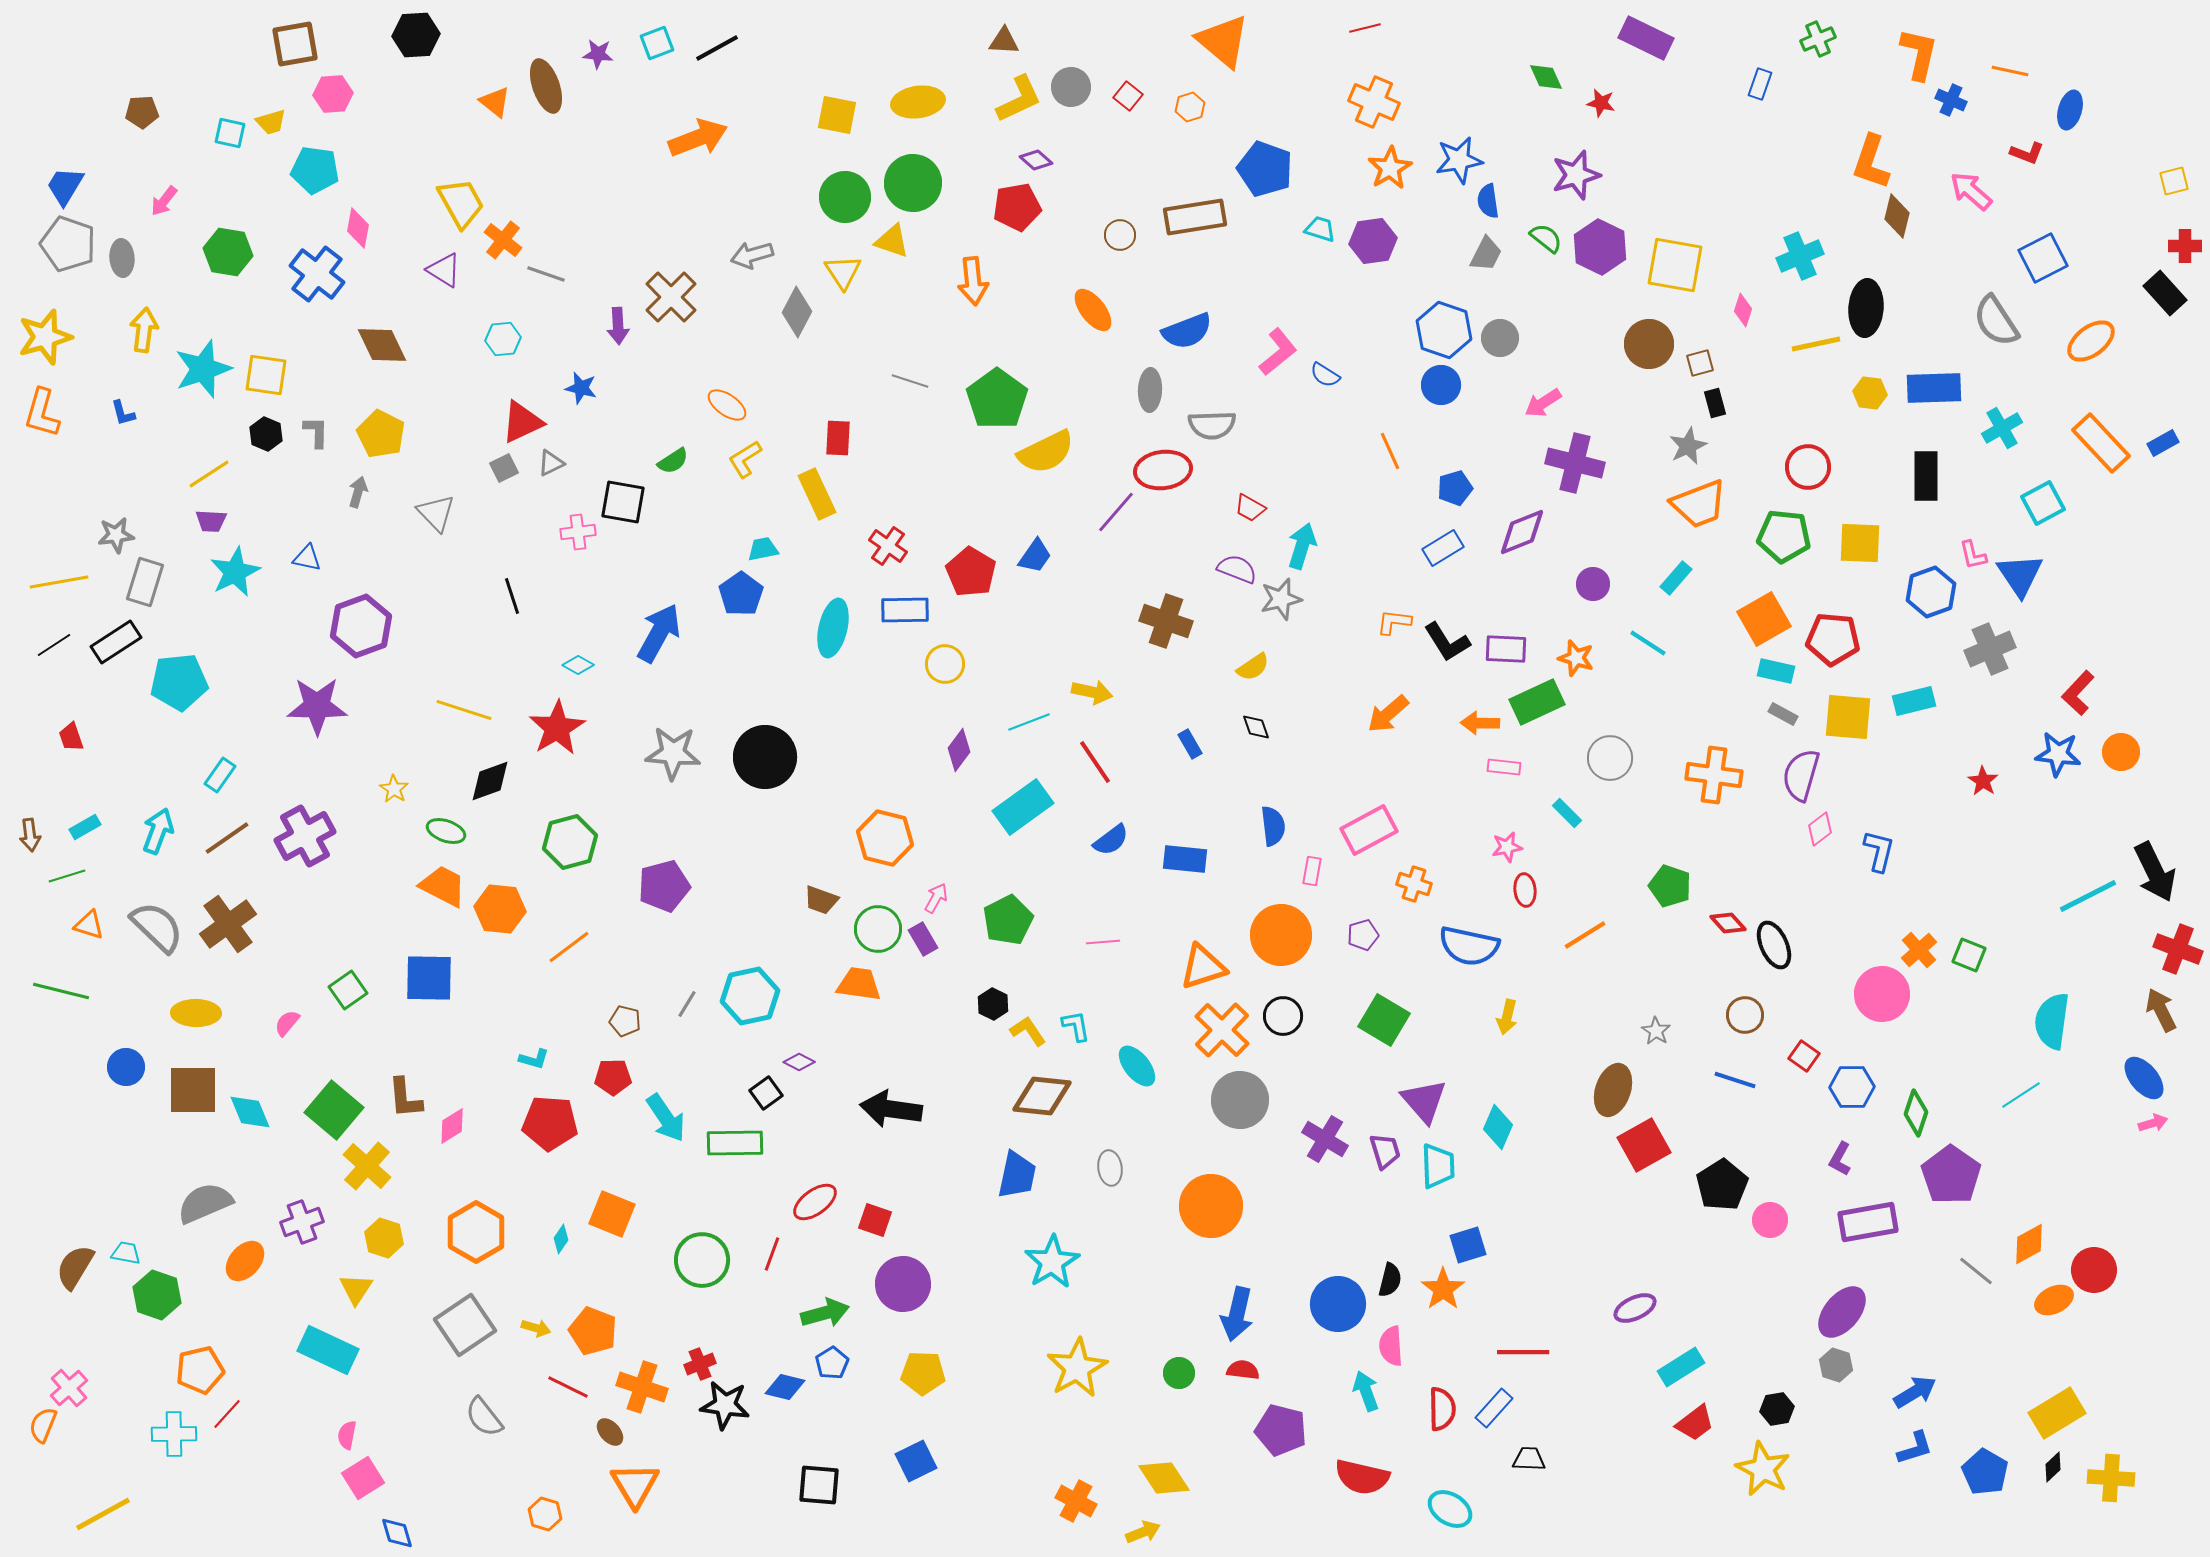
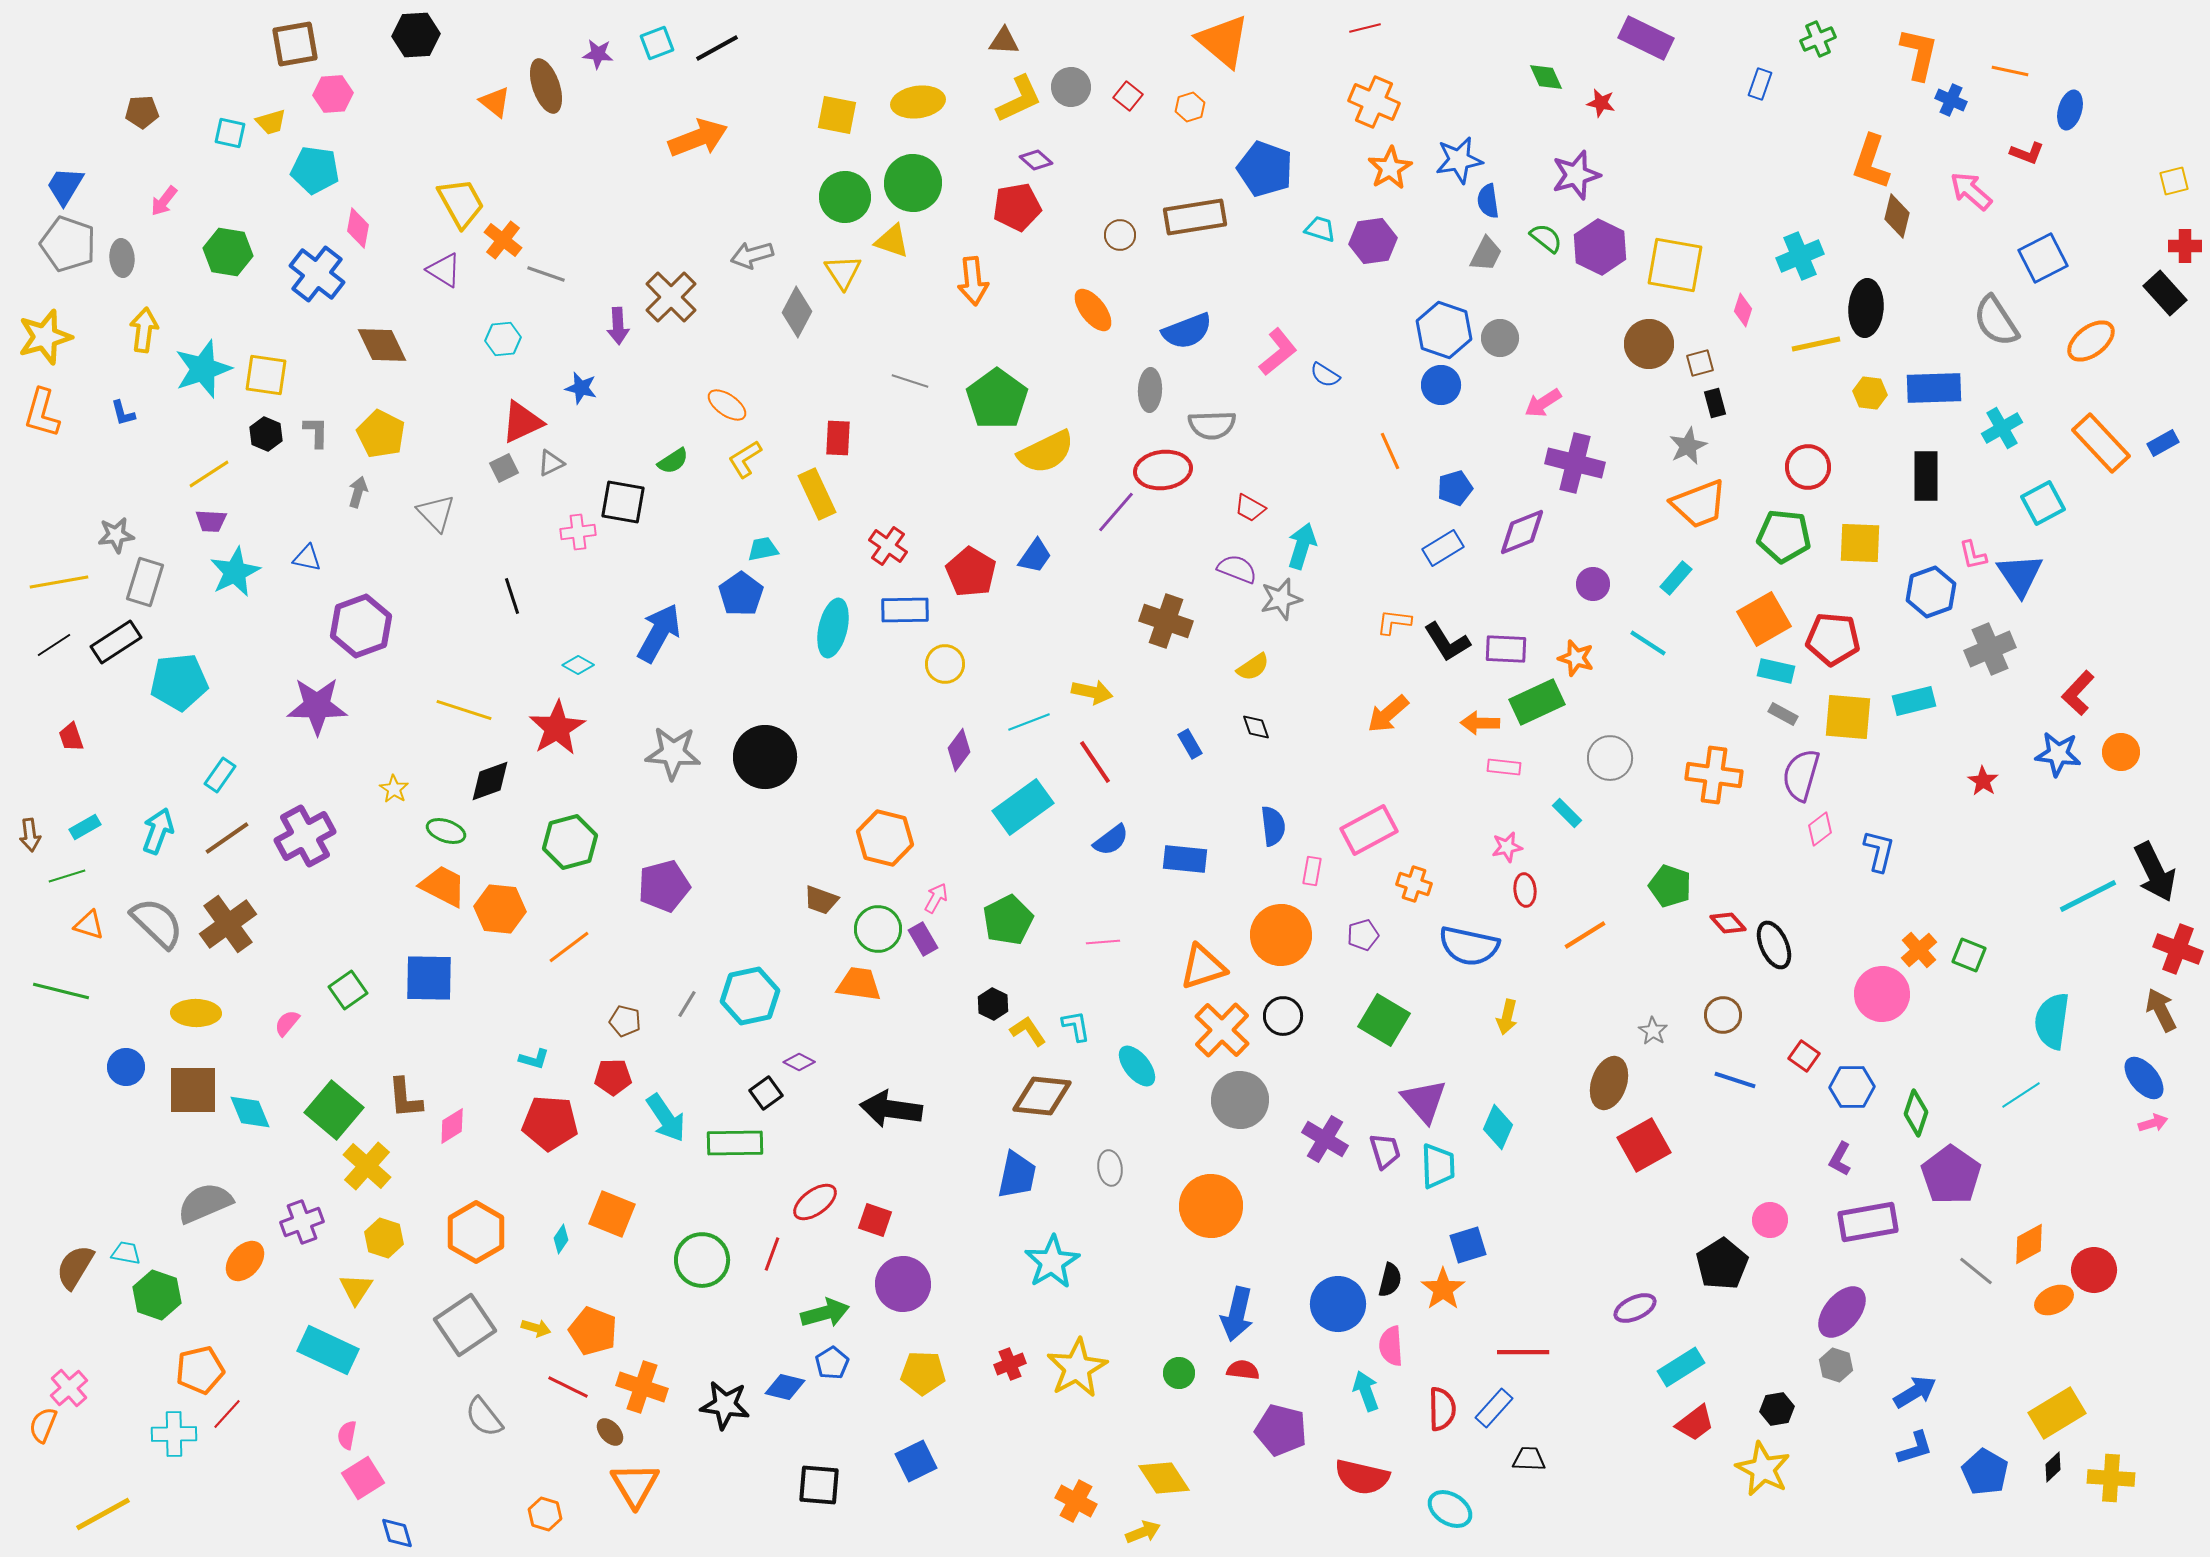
gray semicircle at (157, 927): moved 4 px up
brown circle at (1745, 1015): moved 22 px left
gray star at (1656, 1031): moved 3 px left
brown ellipse at (1613, 1090): moved 4 px left, 7 px up
black pentagon at (1722, 1185): moved 79 px down
red cross at (700, 1364): moved 310 px right
